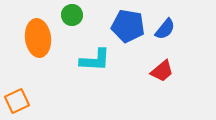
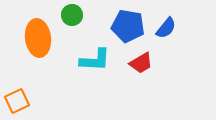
blue semicircle: moved 1 px right, 1 px up
red trapezoid: moved 21 px left, 8 px up; rotated 10 degrees clockwise
